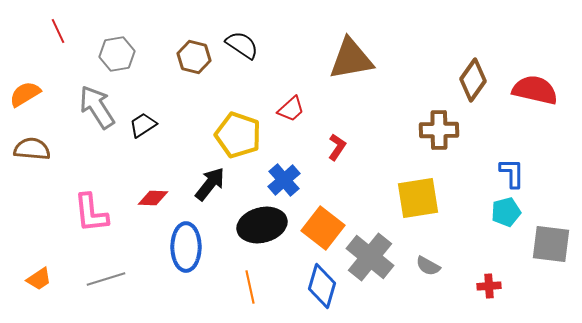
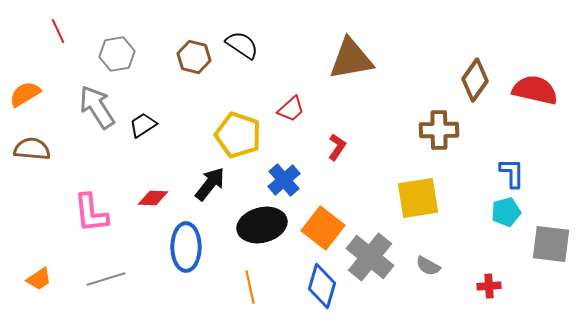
brown diamond: moved 2 px right
